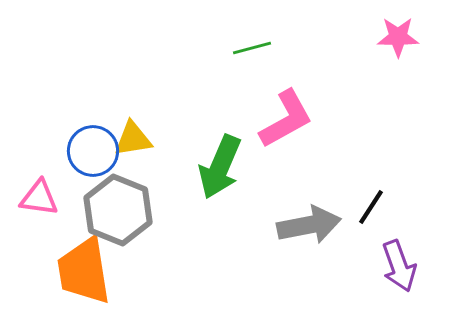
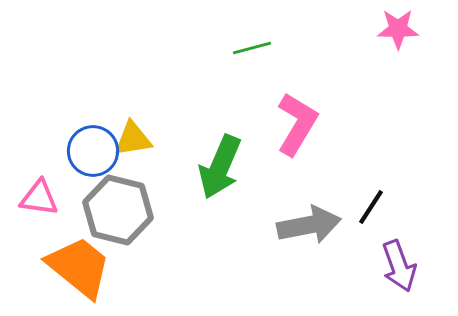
pink star: moved 8 px up
pink L-shape: moved 11 px right, 5 px down; rotated 30 degrees counterclockwise
gray hexagon: rotated 8 degrees counterclockwise
orange trapezoid: moved 5 px left, 4 px up; rotated 138 degrees clockwise
